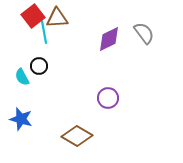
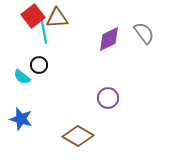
black circle: moved 1 px up
cyan semicircle: rotated 24 degrees counterclockwise
brown diamond: moved 1 px right
